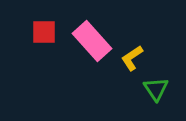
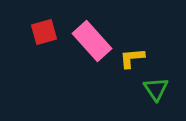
red square: rotated 16 degrees counterclockwise
yellow L-shape: rotated 28 degrees clockwise
